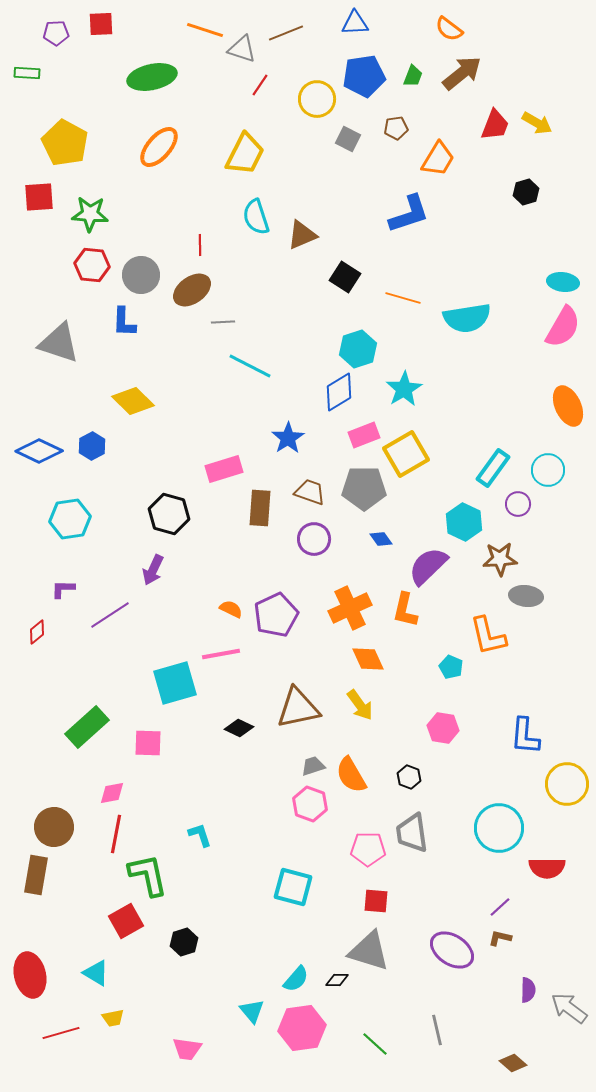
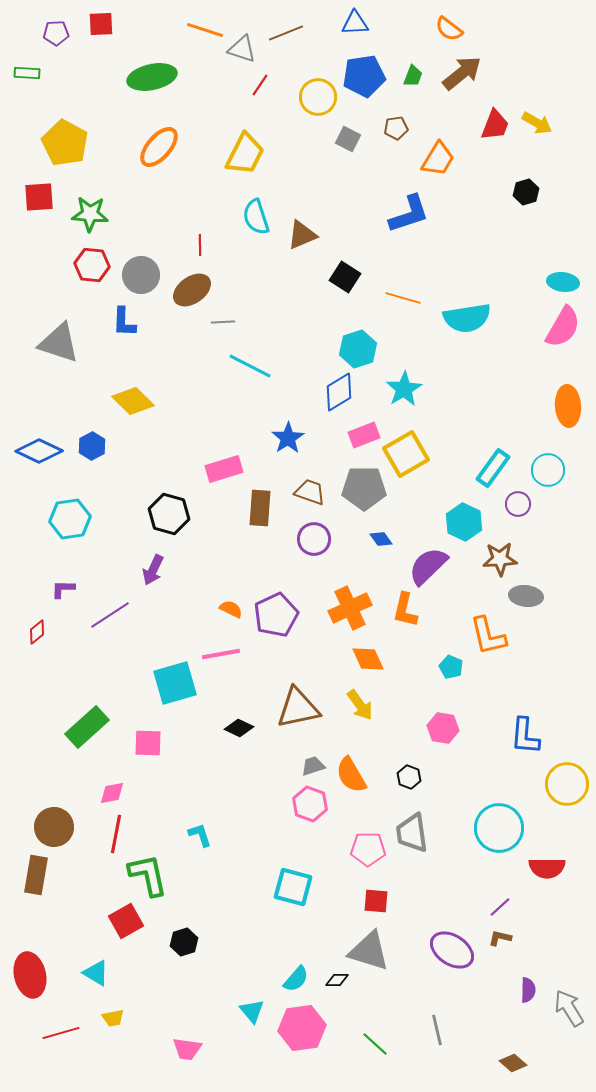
yellow circle at (317, 99): moved 1 px right, 2 px up
orange ellipse at (568, 406): rotated 21 degrees clockwise
gray arrow at (569, 1008): rotated 21 degrees clockwise
